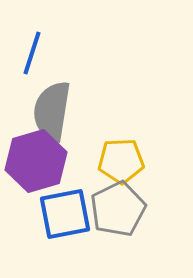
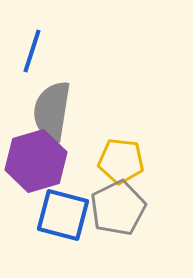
blue line: moved 2 px up
yellow pentagon: rotated 9 degrees clockwise
gray pentagon: moved 1 px up
blue square: moved 2 px left, 1 px down; rotated 26 degrees clockwise
